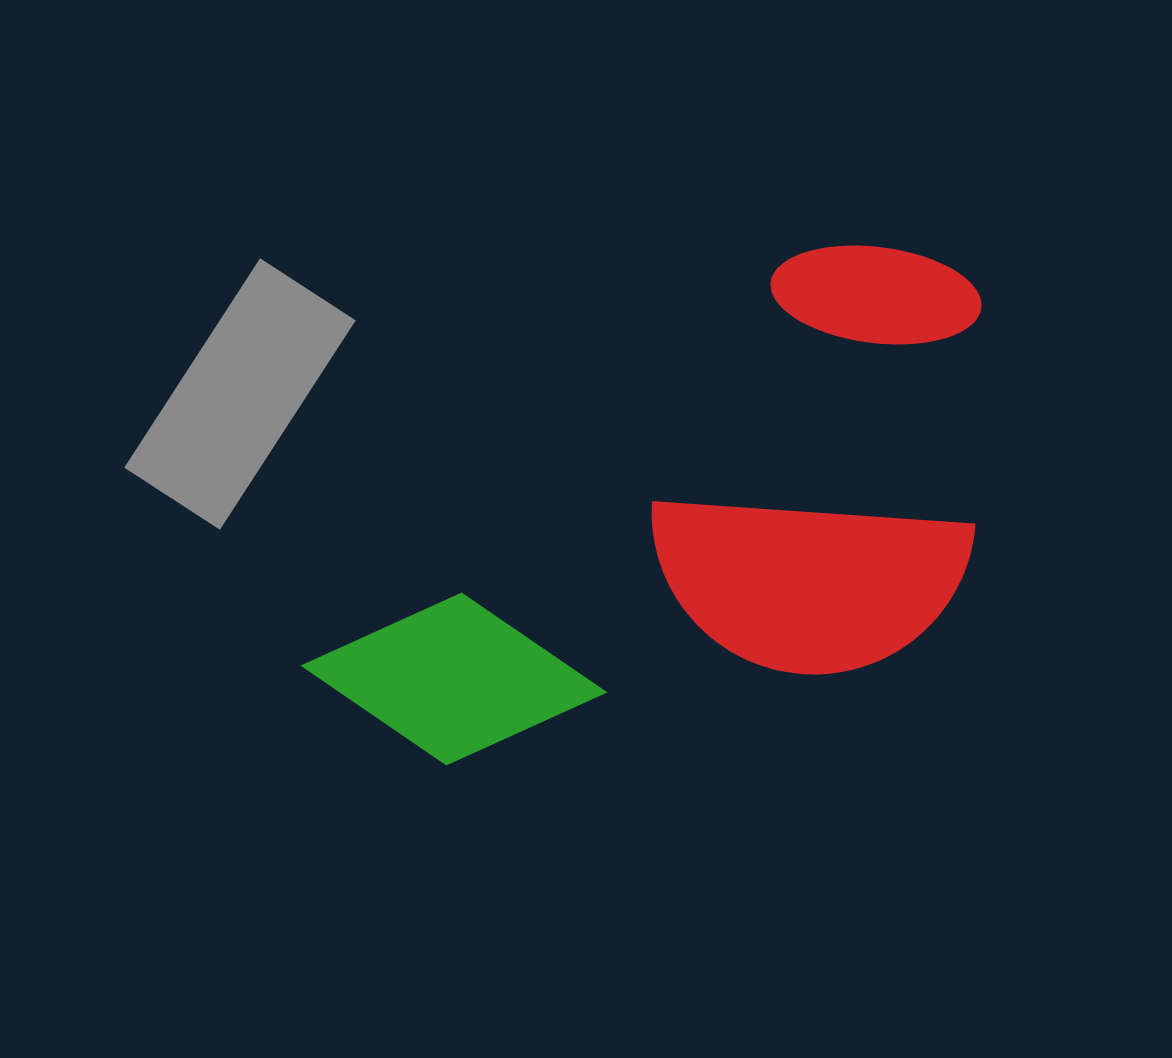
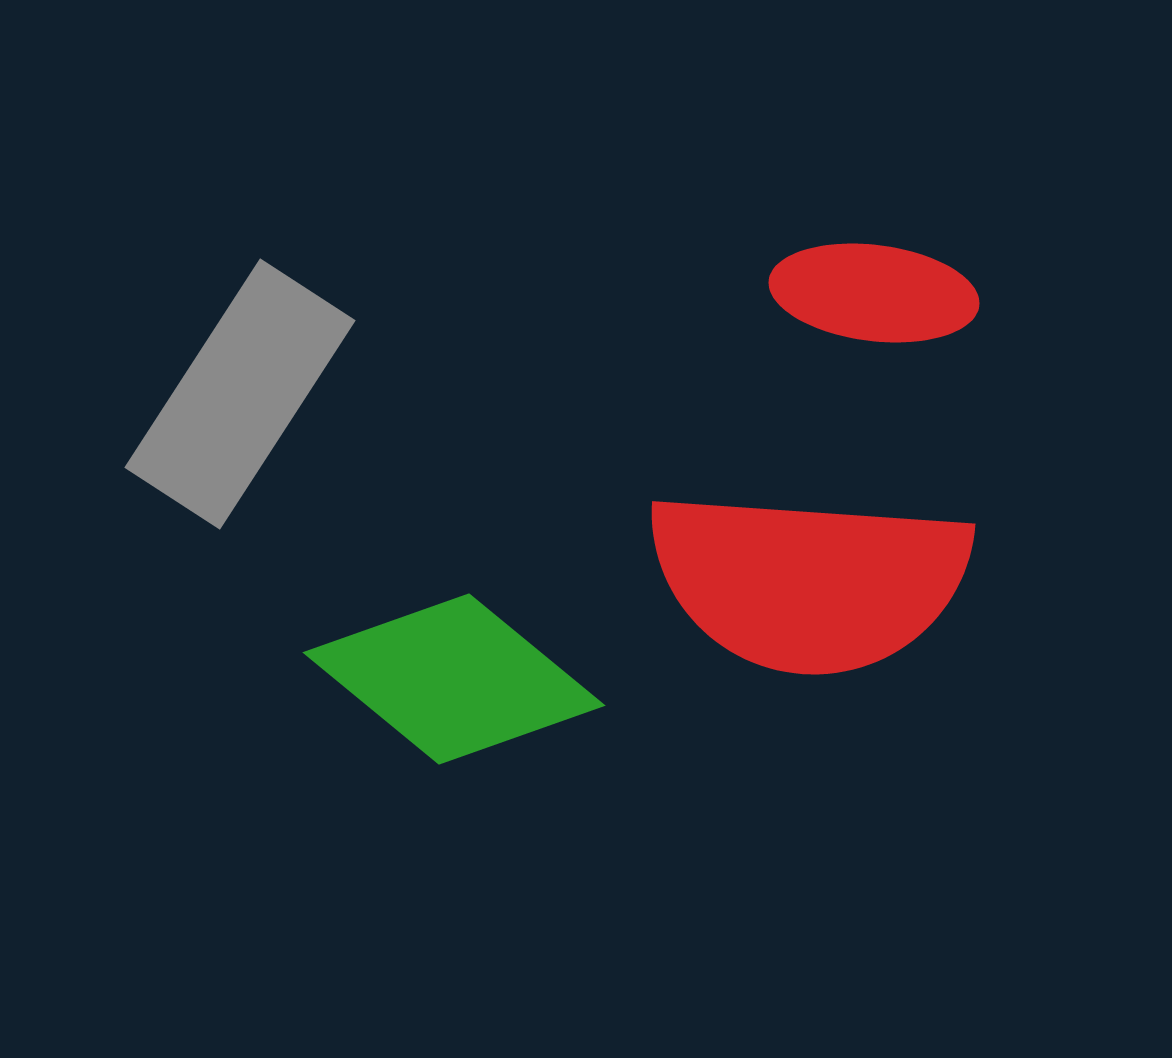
red ellipse: moved 2 px left, 2 px up
green diamond: rotated 5 degrees clockwise
